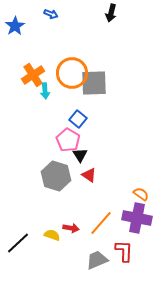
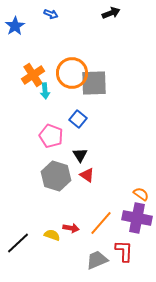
black arrow: rotated 126 degrees counterclockwise
pink pentagon: moved 17 px left, 4 px up; rotated 10 degrees counterclockwise
red triangle: moved 2 px left
